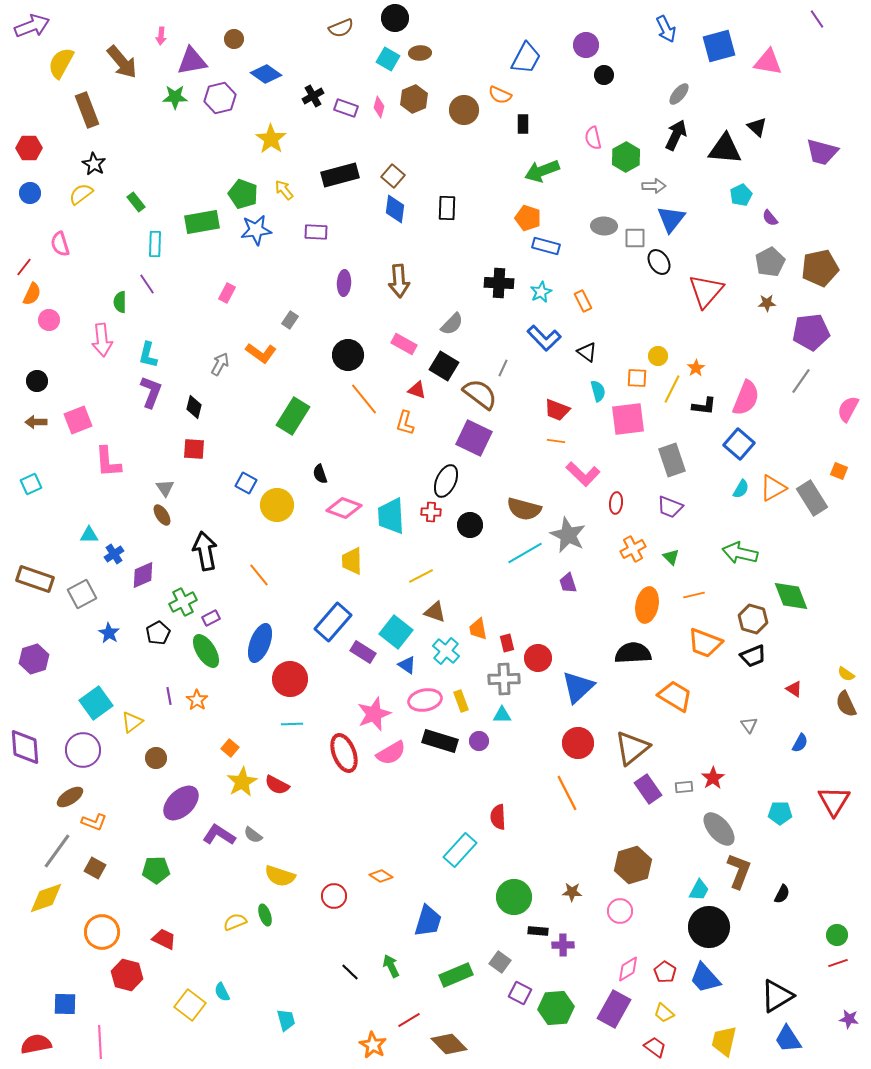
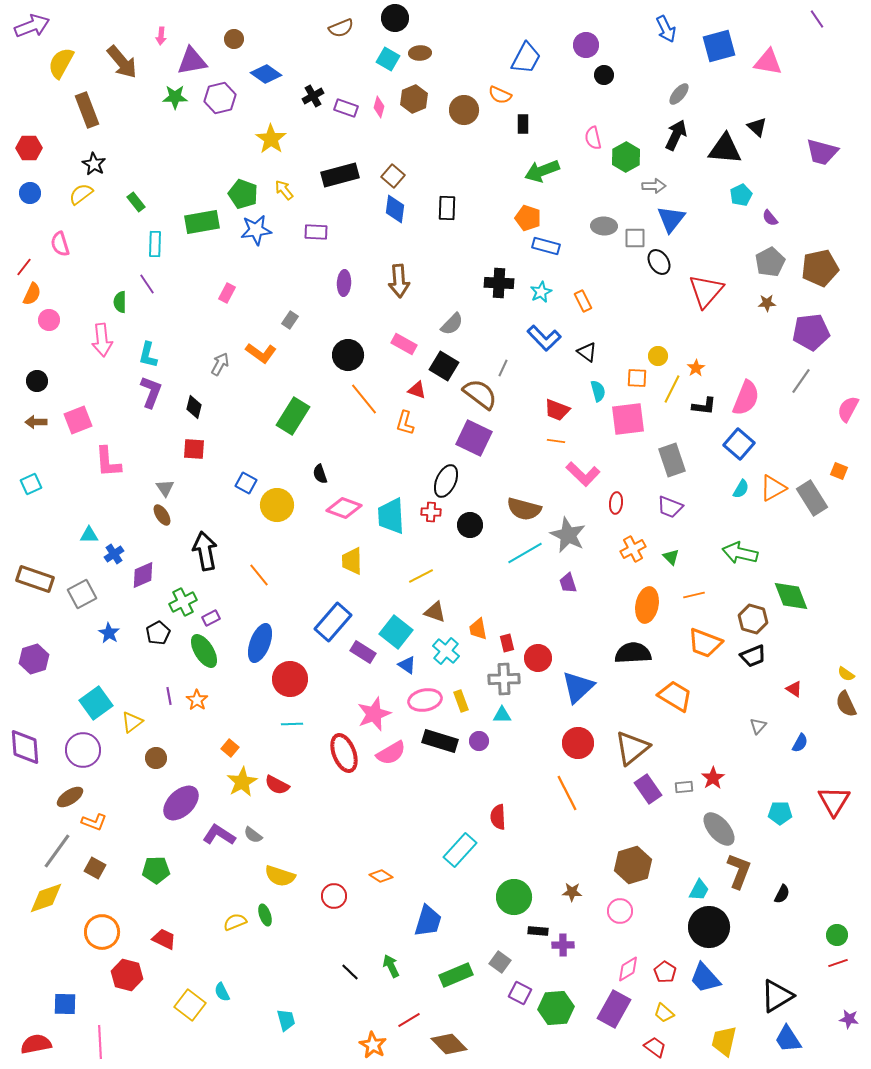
green ellipse at (206, 651): moved 2 px left
gray triangle at (749, 725): moved 9 px right, 1 px down; rotated 18 degrees clockwise
